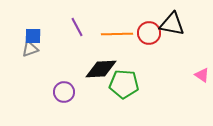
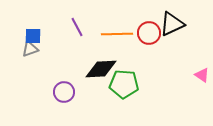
black triangle: rotated 36 degrees counterclockwise
